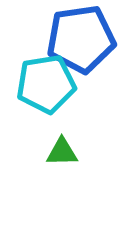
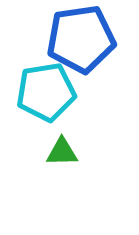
cyan pentagon: moved 8 px down
